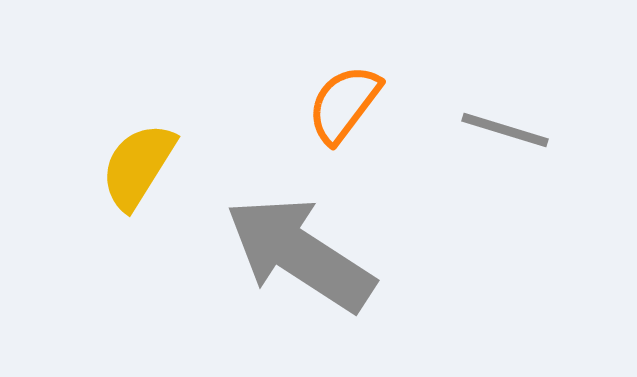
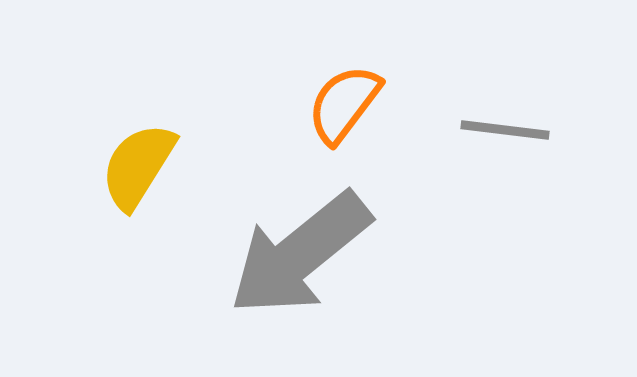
gray line: rotated 10 degrees counterclockwise
gray arrow: rotated 72 degrees counterclockwise
